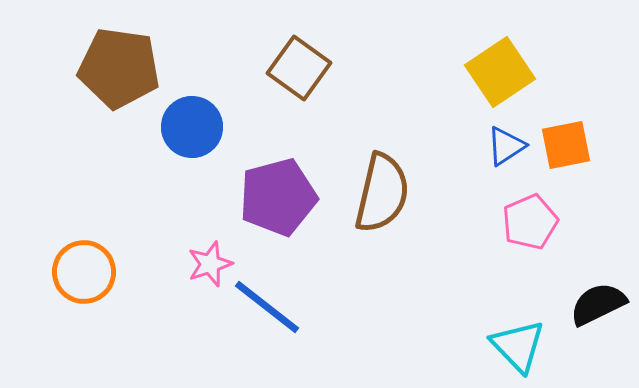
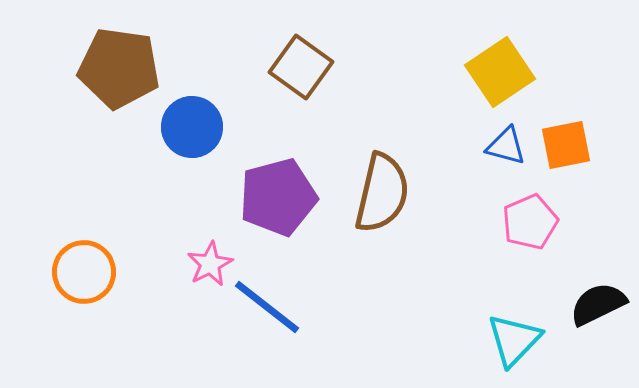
brown square: moved 2 px right, 1 px up
blue triangle: rotated 48 degrees clockwise
pink star: rotated 9 degrees counterclockwise
cyan triangle: moved 4 px left, 6 px up; rotated 28 degrees clockwise
